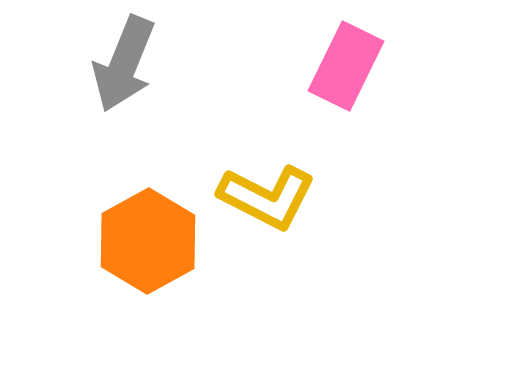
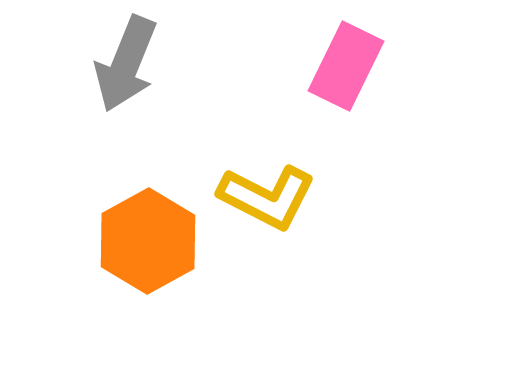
gray arrow: moved 2 px right
